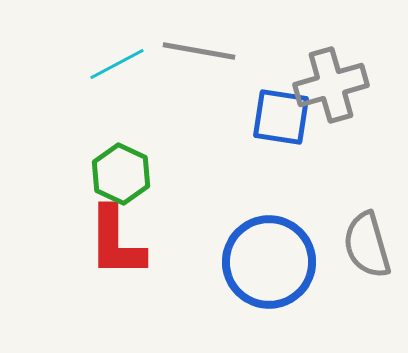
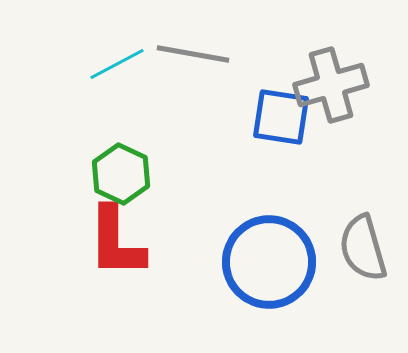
gray line: moved 6 px left, 3 px down
gray semicircle: moved 4 px left, 3 px down
